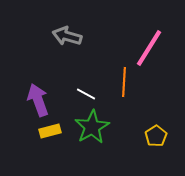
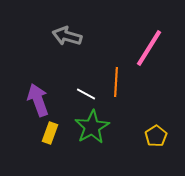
orange line: moved 8 px left
yellow rectangle: moved 2 px down; rotated 55 degrees counterclockwise
